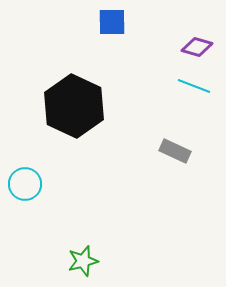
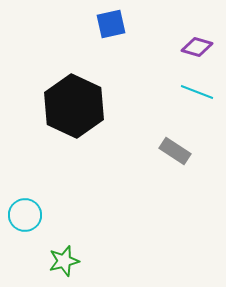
blue square: moved 1 px left, 2 px down; rotated 12 degrees counterclockwise
cyan line: moved 3 px right, 6 px down
gray rectangle: rotated 8 degrees clockwise
cyan circle: moved 31 px down
green star: moved 19 px left
